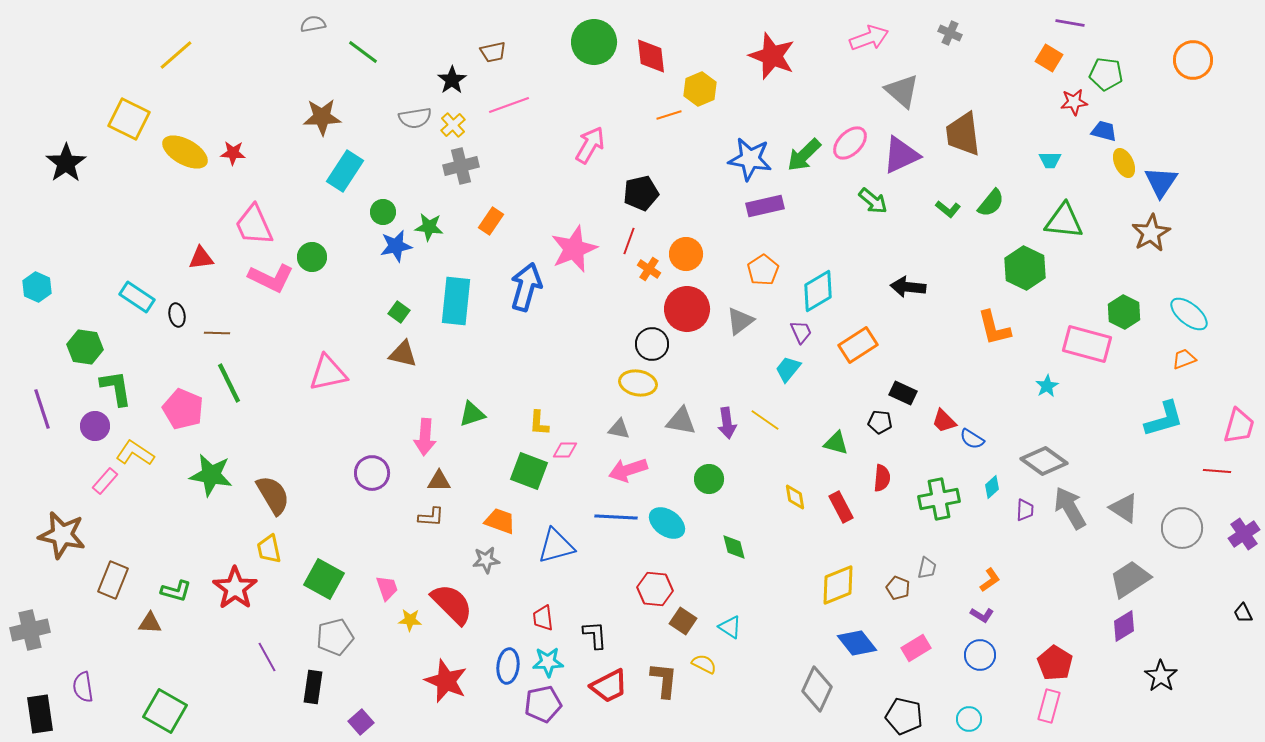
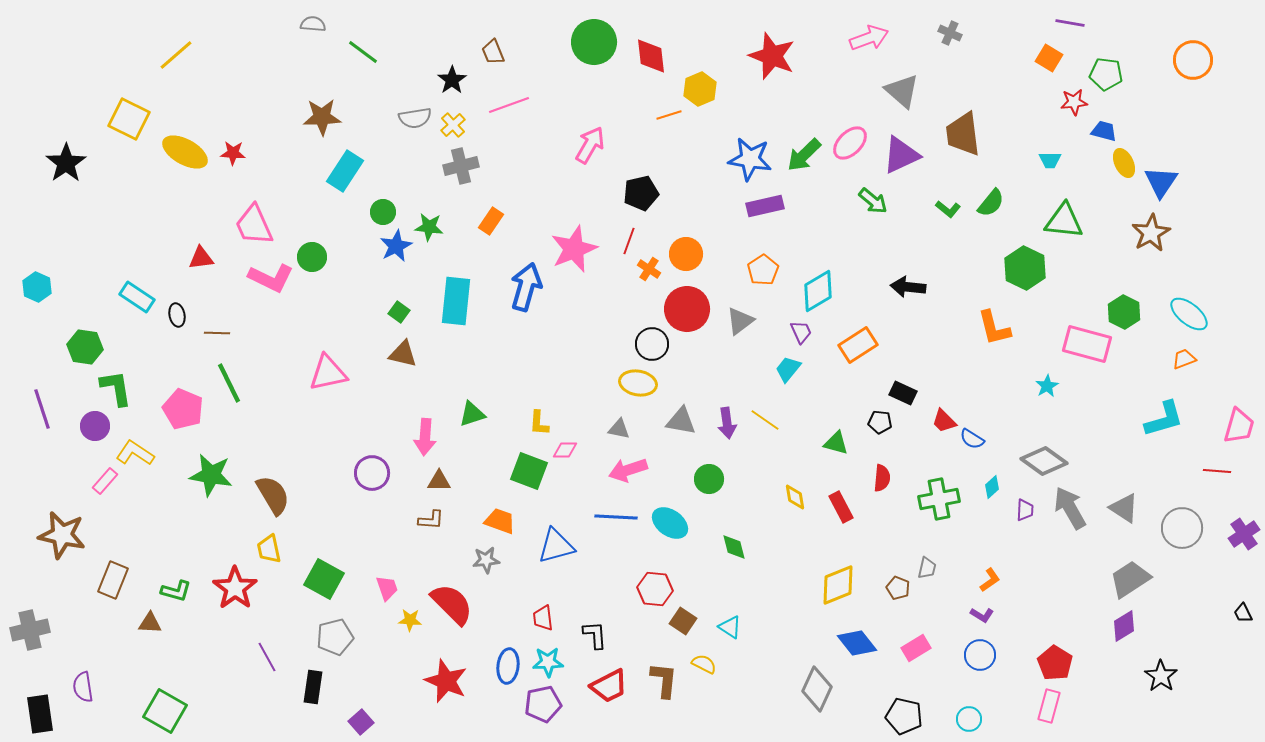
gray semicircle at (313, 24): rotated 15 degrees clockwise
brown trapezoid at (493, 52): rotated 80 degrees clockwise
blue star at (396, 246): rotated 16 degrees counterclockwise
brown L-shape at (431, 517): moved 3 px down
cyan ellipse at (667, 523): moved 3 px right
